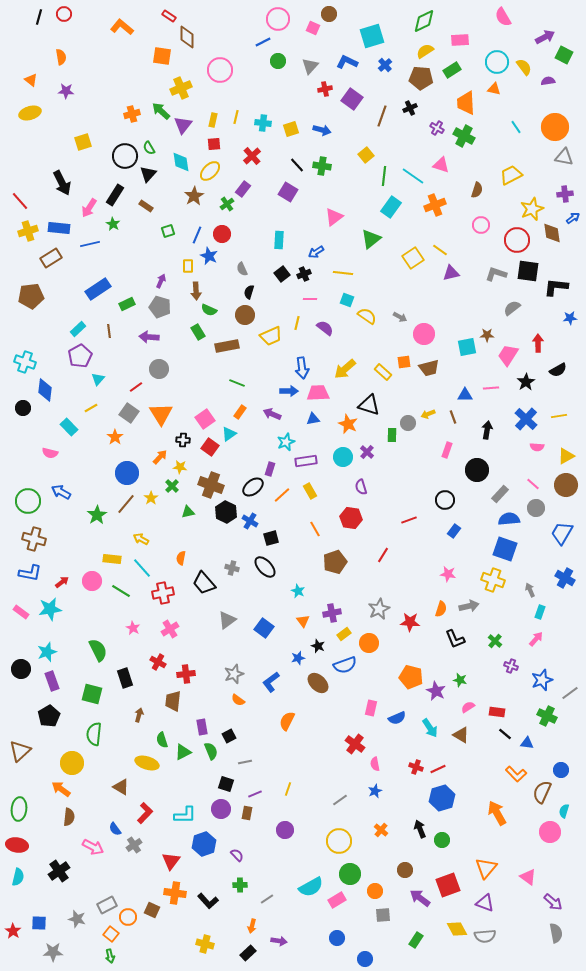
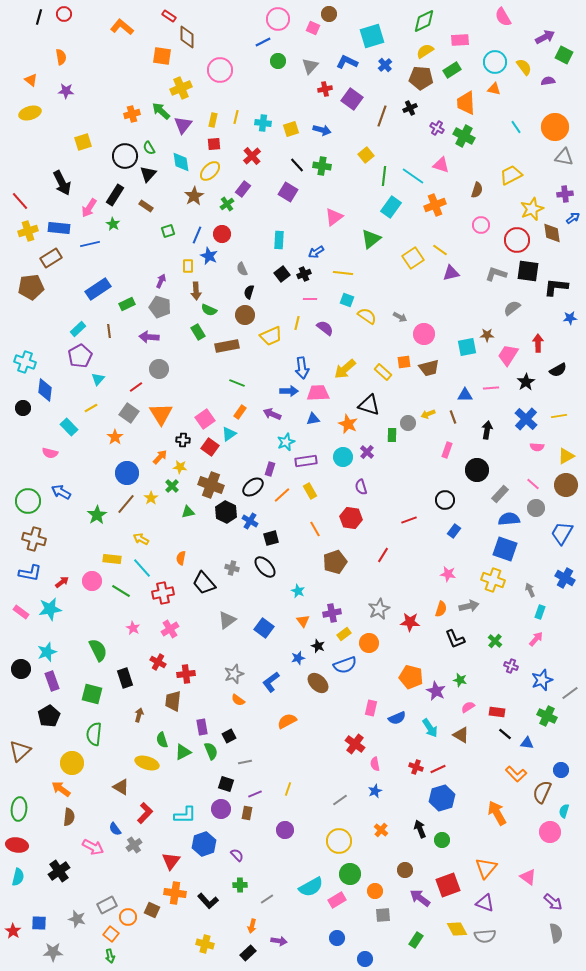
cyan circle at (497, 62): moved 2 px left
brown pentagon at (31, 296): moved 9 px up
orange semicircle at (287, 721): rotated 36 degrees clockwise
